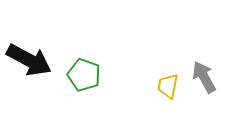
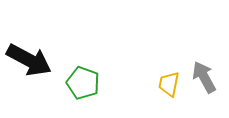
green pentagon: moved 1 px left, 8 px down
yellow trapezoid: moved 1 px right, 2 px up
